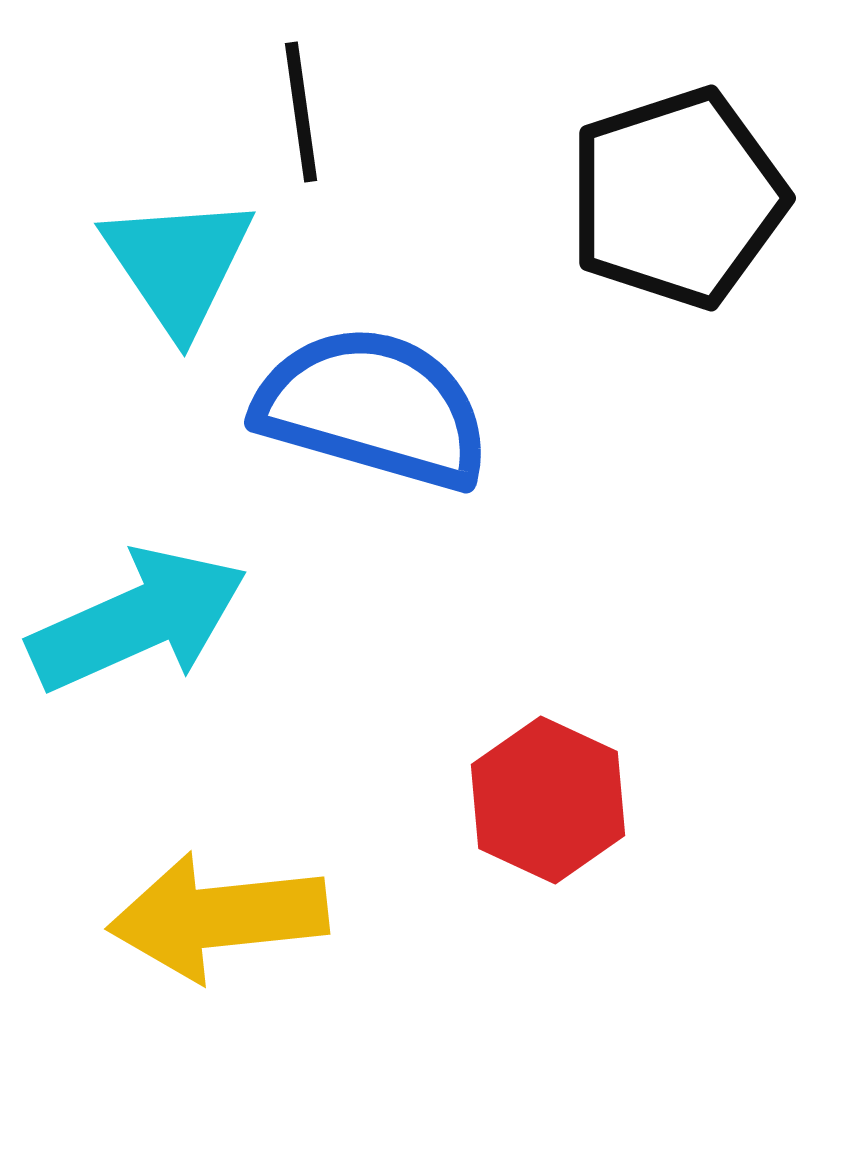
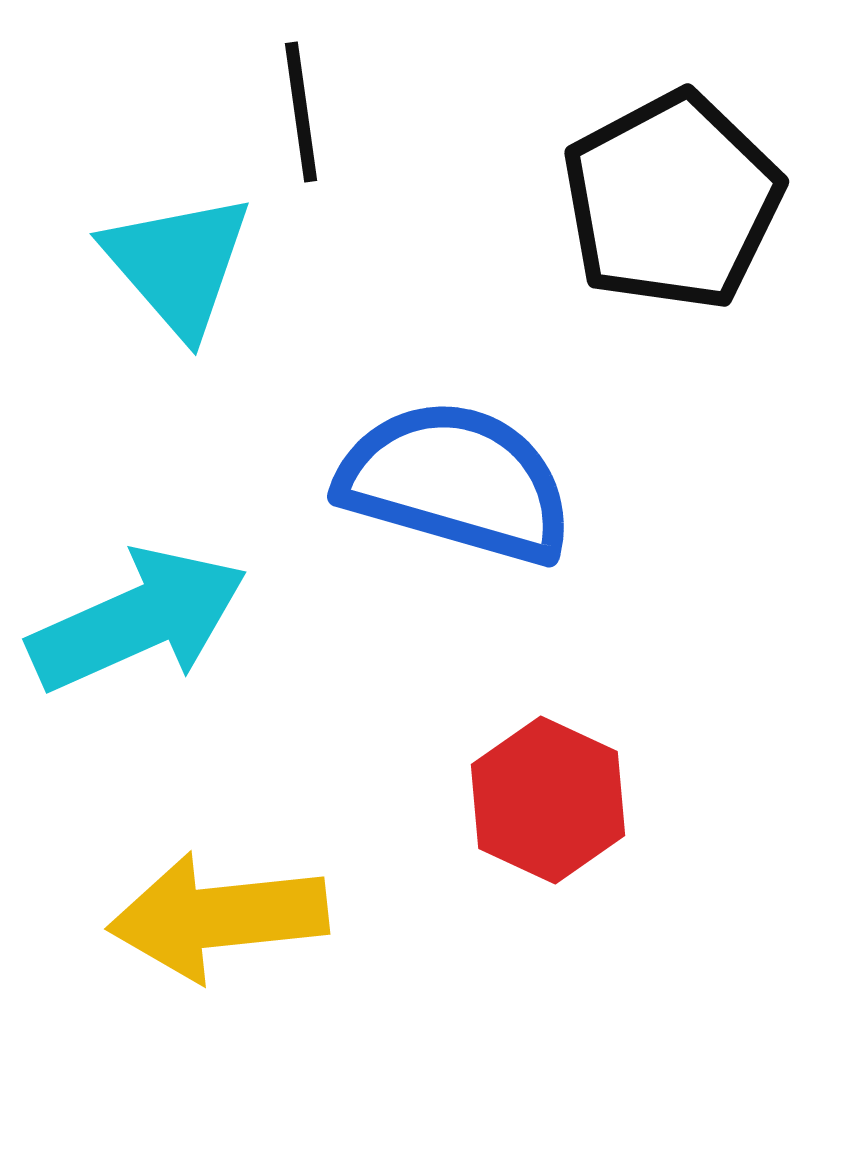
black pentagon: moved 5 px left, 3 px down; rotated 10 degrees counterclockwise
cyan triangle: rotated 7 degrees counterclockwise
blue semicircle: moved 83 px right, 74 px down
